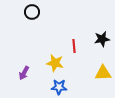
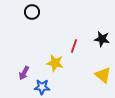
black star: rotated 21 degrees clockwise
red line: rotated 24 degrees clockwise
yellow triangle: moved 2 px down; rotated 42 degrees clockwise
blue star: moved 17 px left
